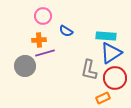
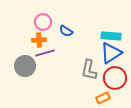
pink circle: moved 6 px down
cyan rectangle: moved 5 px right
